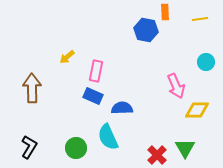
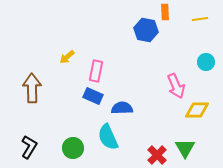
green circle: moved 3 px left
